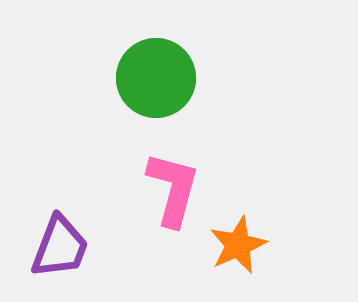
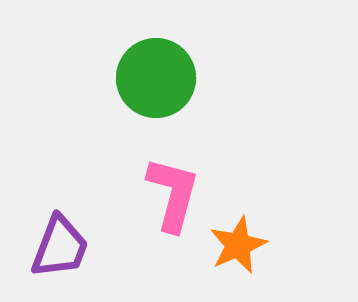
pink L-shape: moved 5 px down
